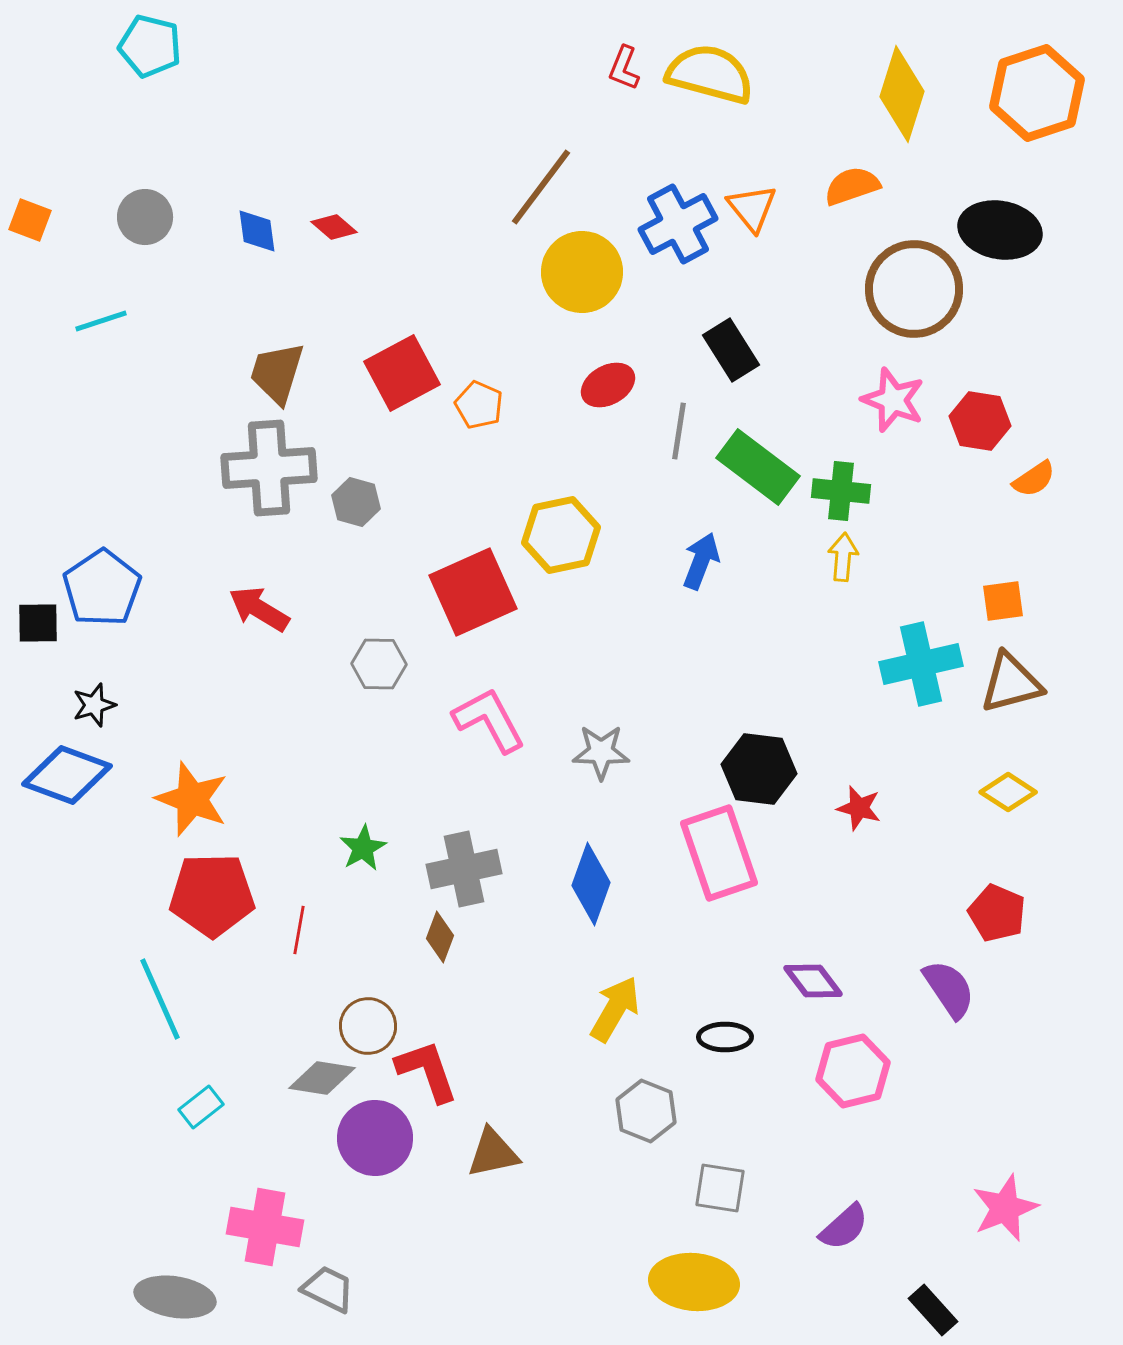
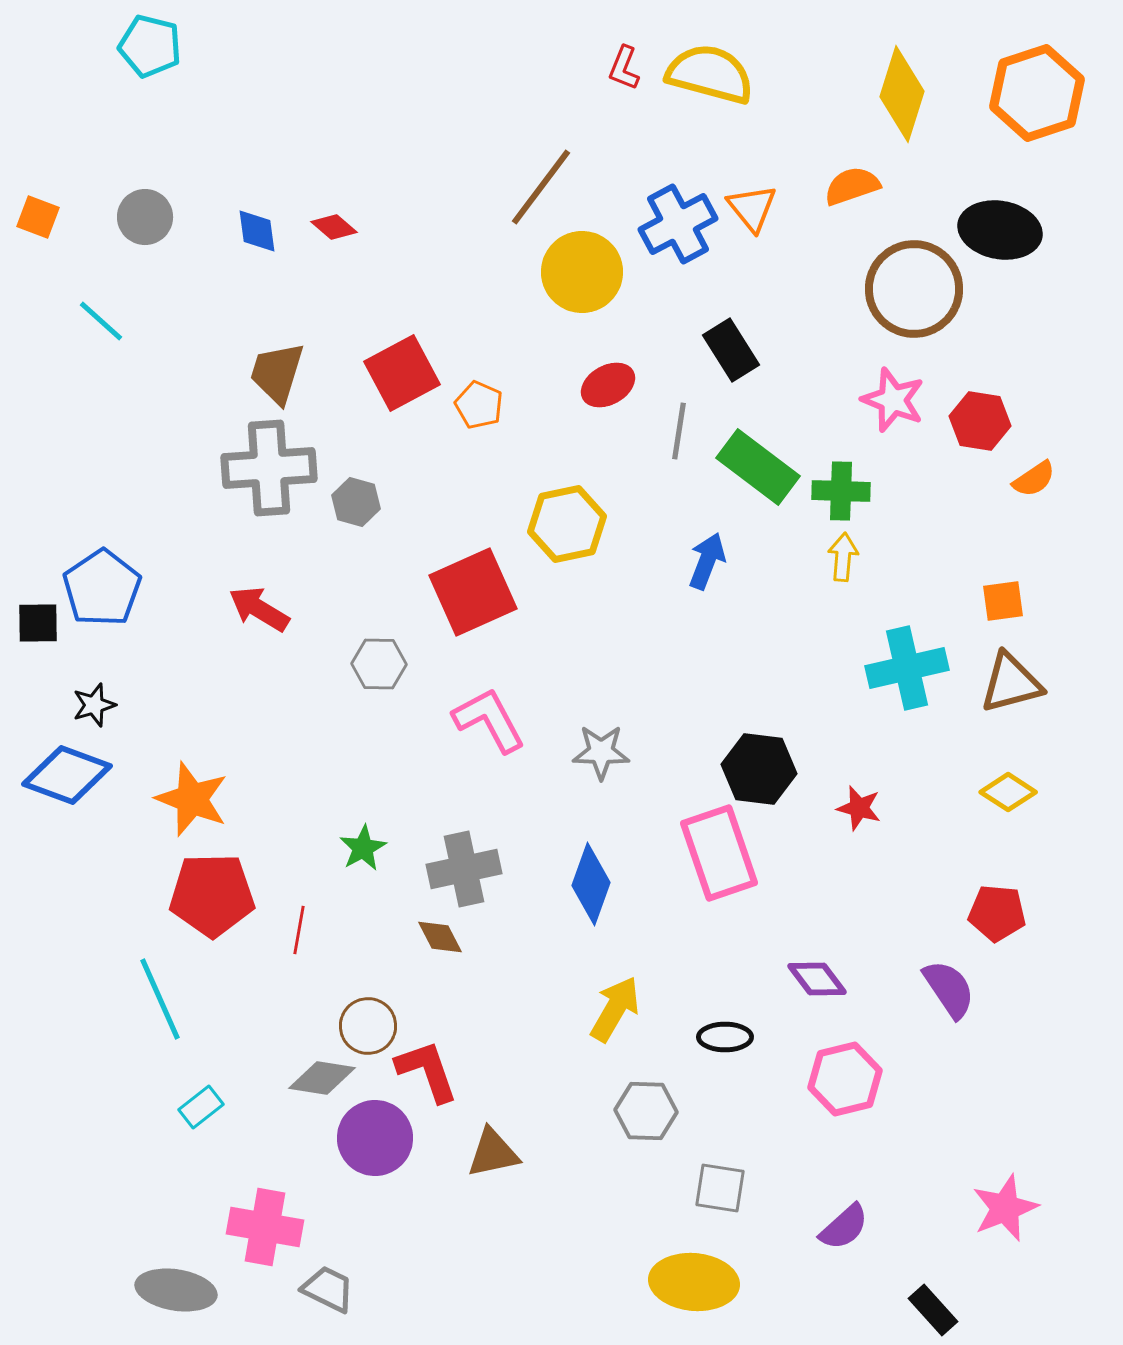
orange square at (30, 220): moved 8 px right, 3 px up
cyan line at (101, 321): rotated 60 degrees clockwise
green cross at (841, 491): rotated 4 degrees counterclockwise
yellow hexagon at (561, 535): moved 6 px right, 11 px up
blue arrow at (701, 561): moved 6 px right
cyan cross at (921, 664): moved 14 px left, 4 px down
red pentagon at (997, 913): rotated 18 degrees counterclockwise
brown diamond at (440, 937): rotated 48 degrees counterclockwise
purple diamond at (813, 981): moved 4 px right, 2 px up
pink hexagon at (853, 1071): moved 8 px left, 8 px down
gray hexagon at (646, 1111): rotated 20 degrees counterclockwise
gray ellipse at (175, 1297): moved 1 px right, 7 px up
